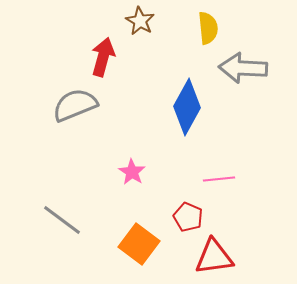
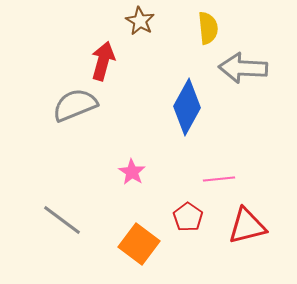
red arrow: moved 4 px down
red pentagon: rotated 12 degrees clockwise
red triangle: moved 33 px right, 31 px up; rotated 6 degrees counterclockwise
